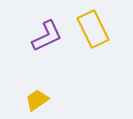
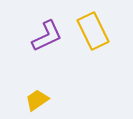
yellow rectangle: moved 2 px down
